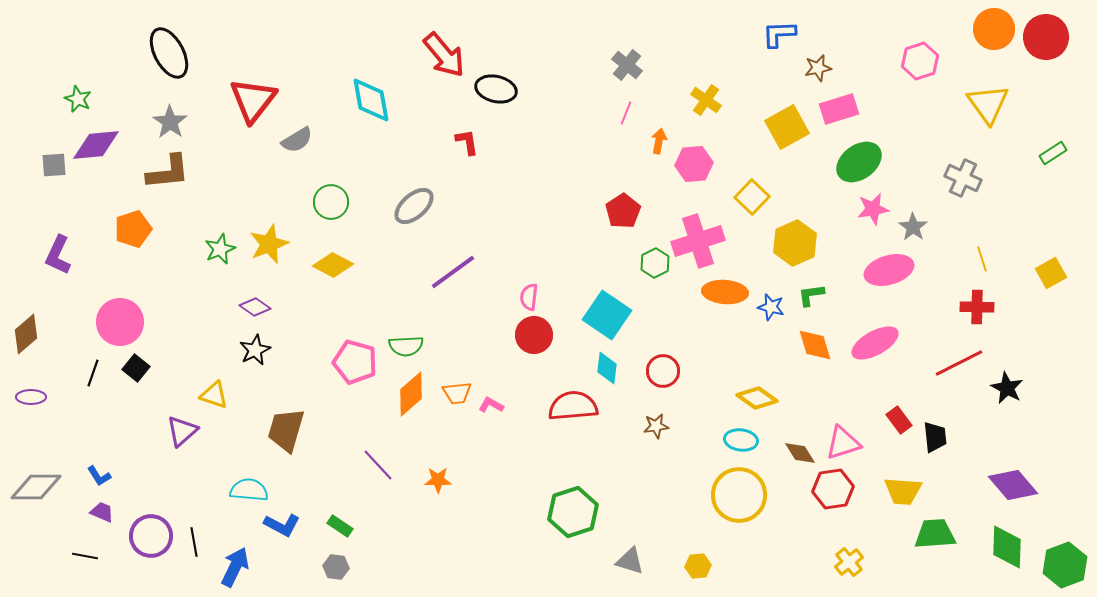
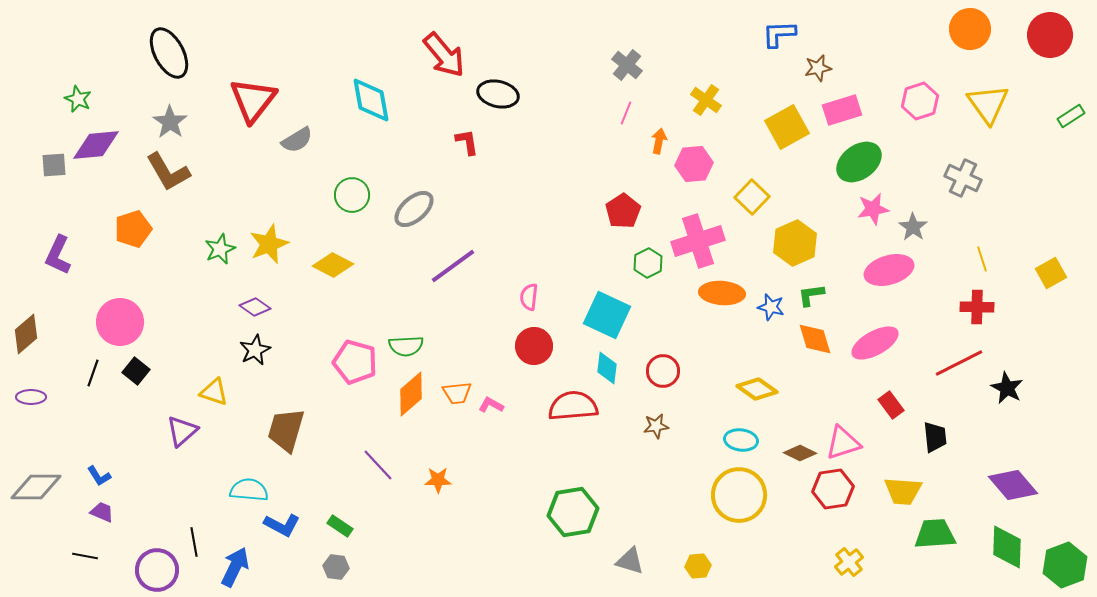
orange circle at (994, 29): moved 24 px left
red circle at (1046, 37): moved 4 px right, 2 px up
pink hexagon at (920, 61): moved 40 px down
black ellipse at (496, 89): moved 2 px right, 5 px down
pink rectangle at (839, 109): moved 3 px right, 1 px down
green rectangle at (1053, 153): moved 18 px right, 37 px up
brown L-shape at (168, 172): rotated 66 degrees clockwise
green circle at (331, 202): moved 21 px right, 7 px up
gray ellipse at (414, 206): moved 3 px down
green hexagon at (655, 263): moved 7 px left
purple line at (453, 272): moved 6 px up
orange ellipse at (725, 292): moved 3 px left, 1 px down
cyan square at (607, 315): rotated 9 degrees counterclockwise
red circle at (534, 335): moved 11 px down
orange diamond at (815, 345): moved 6 px up
black square at (136, 368): moved 3 px down
yellow triangle at (214, 395): moved 3 px up
yellow diamond at (757, 398): moved 9 px up
red rectangle at (899, 420): moved 8 px left, 15 px up
brown diamond at (800, 453): rotated 32 degrees counterclockwise
green hexagon at (573, 512): rotated 9 degrees clockwise
purple circle at (151, 536): moved 6 px right, 34 px down
